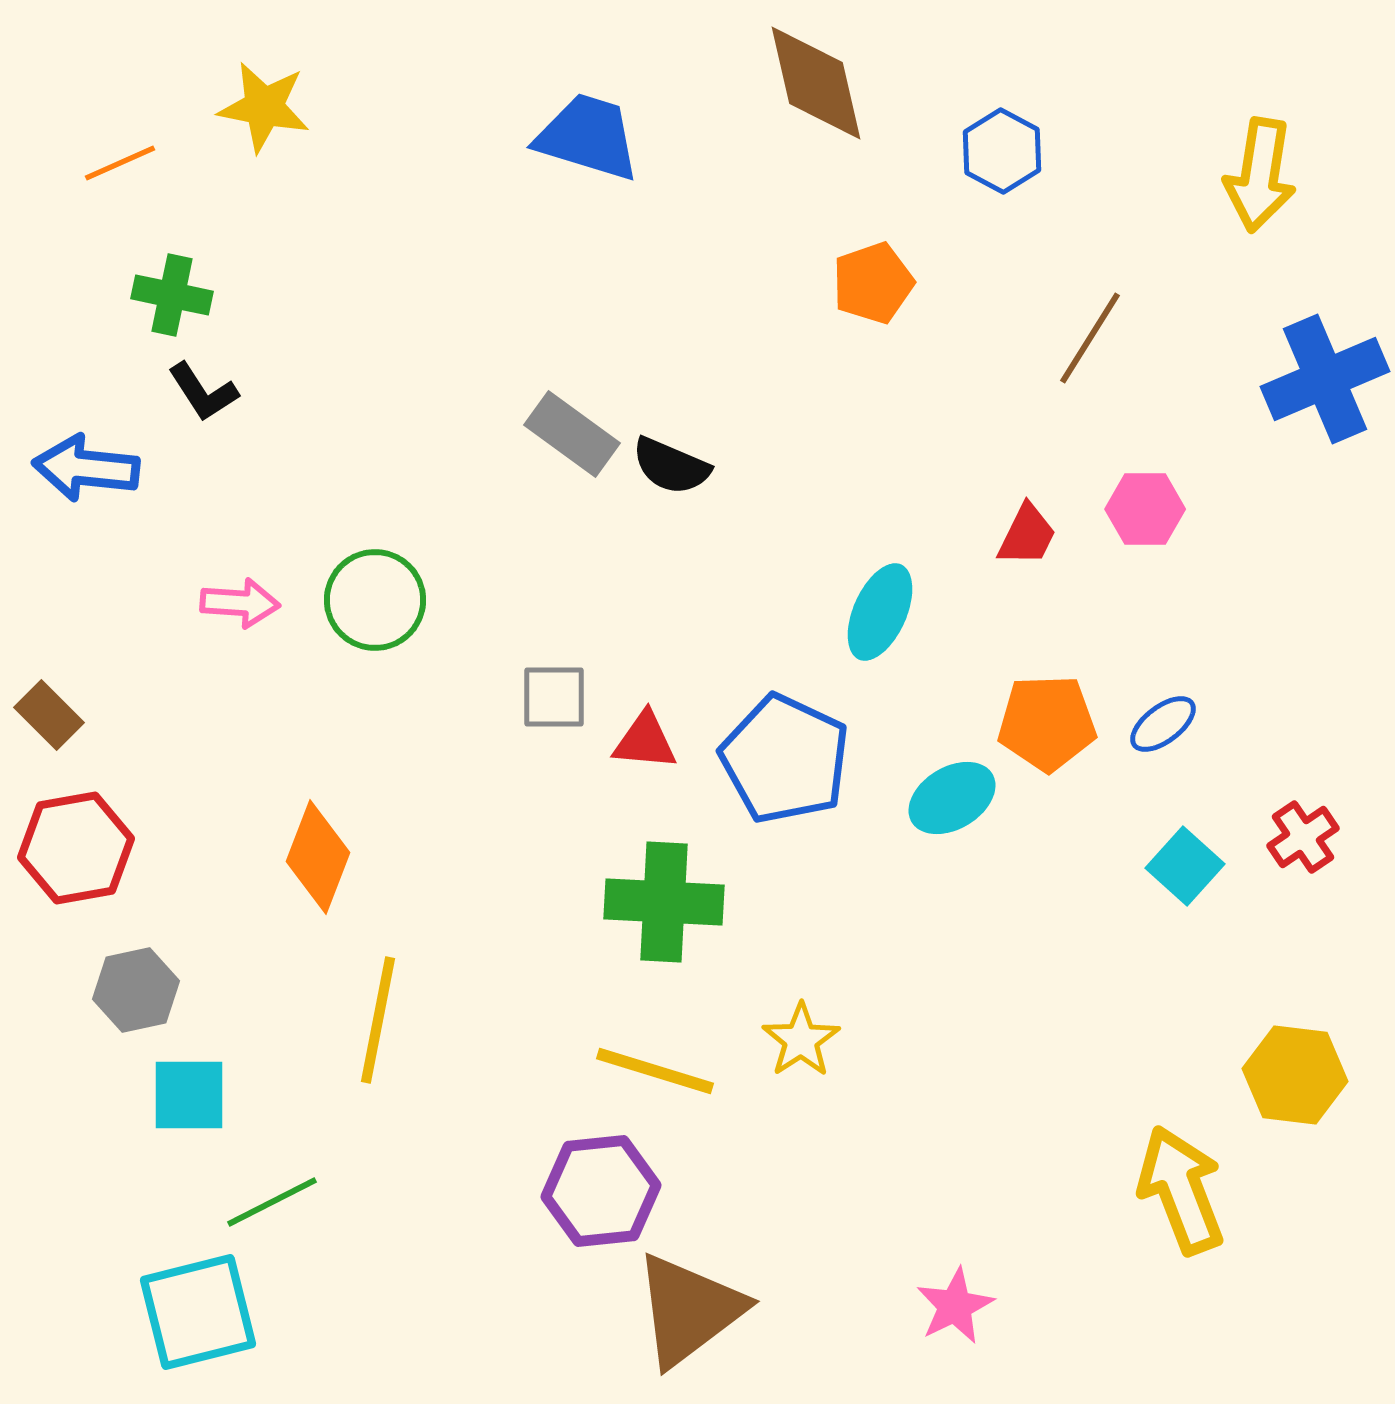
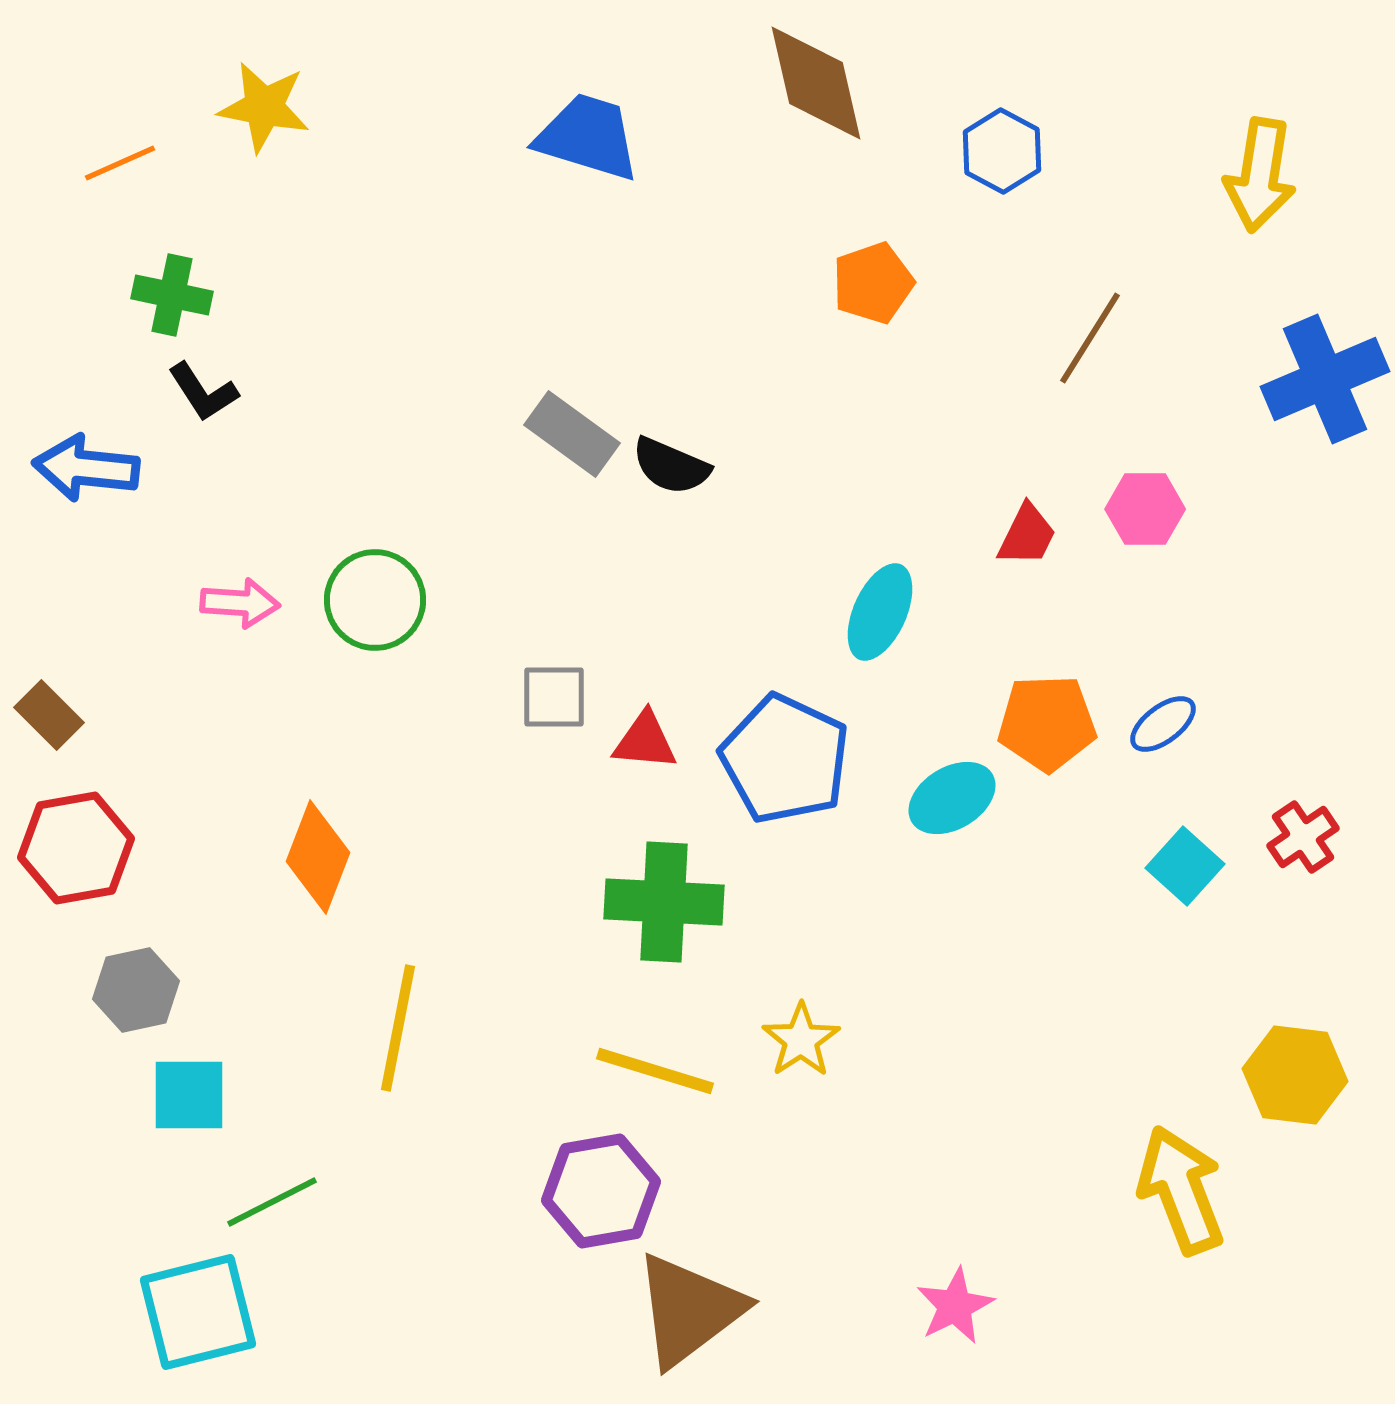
yellow line at (378, 1020): moved 20 px right, 8 px down
purple hexagon at (601, 1191): rotated 4 degrees counterclockwise
